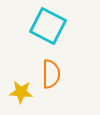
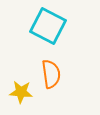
orange semicircle: rotated 8 degrees counterclockwise
